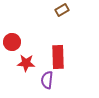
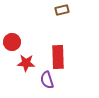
brown rectangle: rotated 16 degrees clockwise
purple semicircle: rotated 24 degrees counterclockwise
